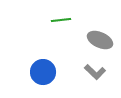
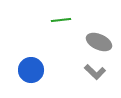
gray ellipse: moved 1 px left, 2 px down
blue circle: moved 12 px left, 2 px up
